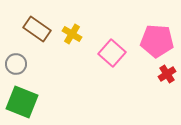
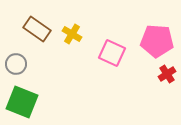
pink square: rotated 16 degrees counterclockwise
